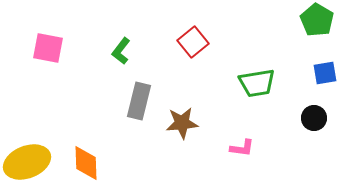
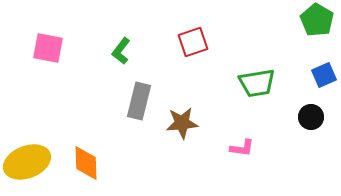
red square: rotated 20 degrees clockwise
blue square: moved 1 px left, 2 px down; rotated 15 degrees counterclockwise
black circle: moved 3 px left, 1 px up
